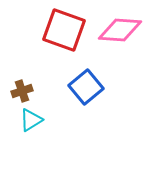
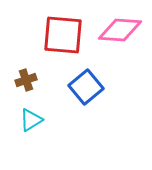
red square: moved 1 px left, 5 px down; rotated 15 degrees counterclockwise
brown cross: moved 4 px right, 11 px up
